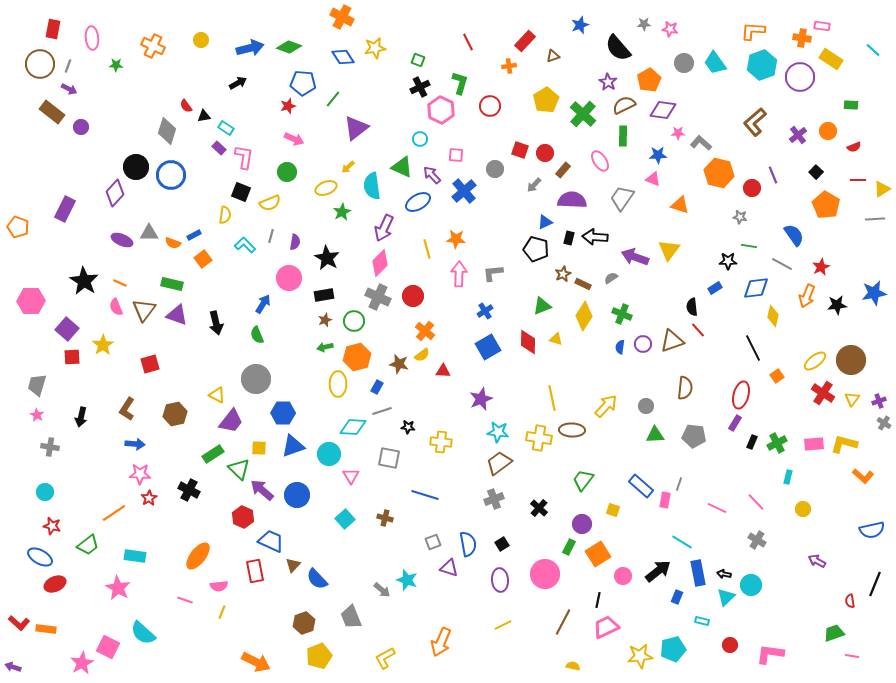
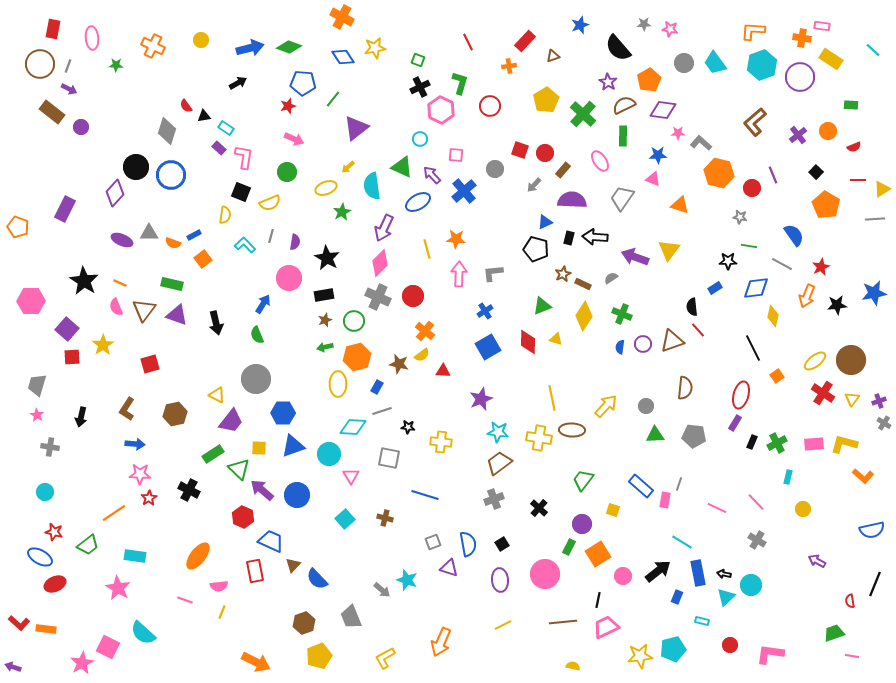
red star at (52, 526): moved 2 px right, 6 px down
brown line at (563, 622): rotated 56 degrees clockwise
